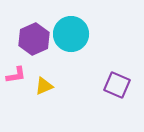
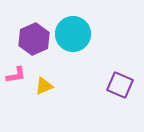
cyan circle: moved 2 px right
purple square: moved 3 px right
